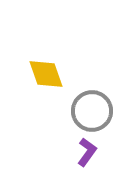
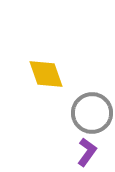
gray circle: moved 2 px down
